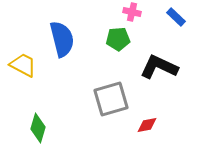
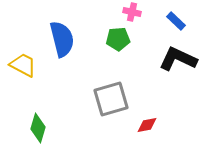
blue rectangle: moved 4 px down
black L-shape: moved 19 px right, 8 px up
